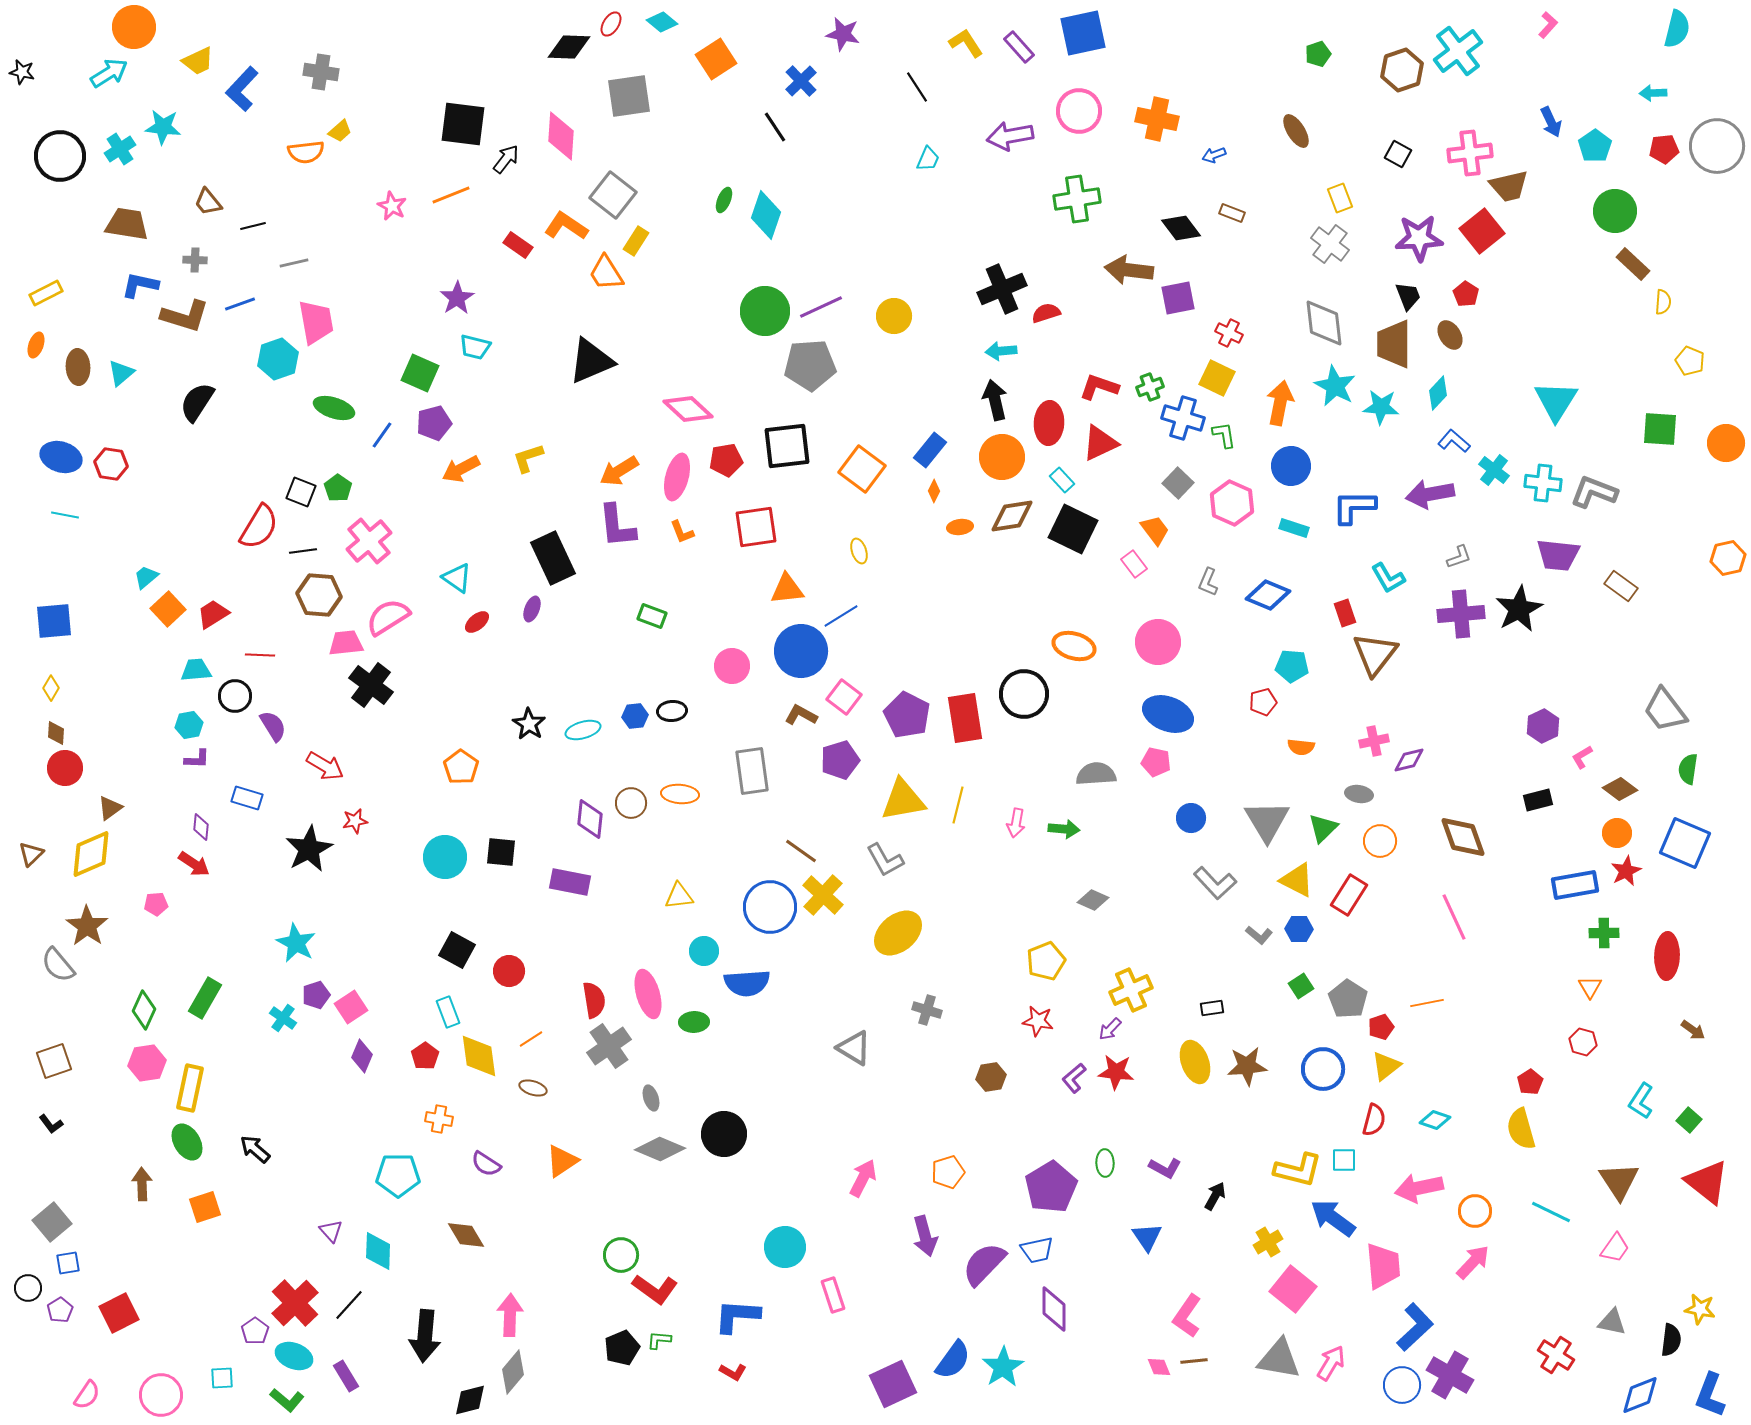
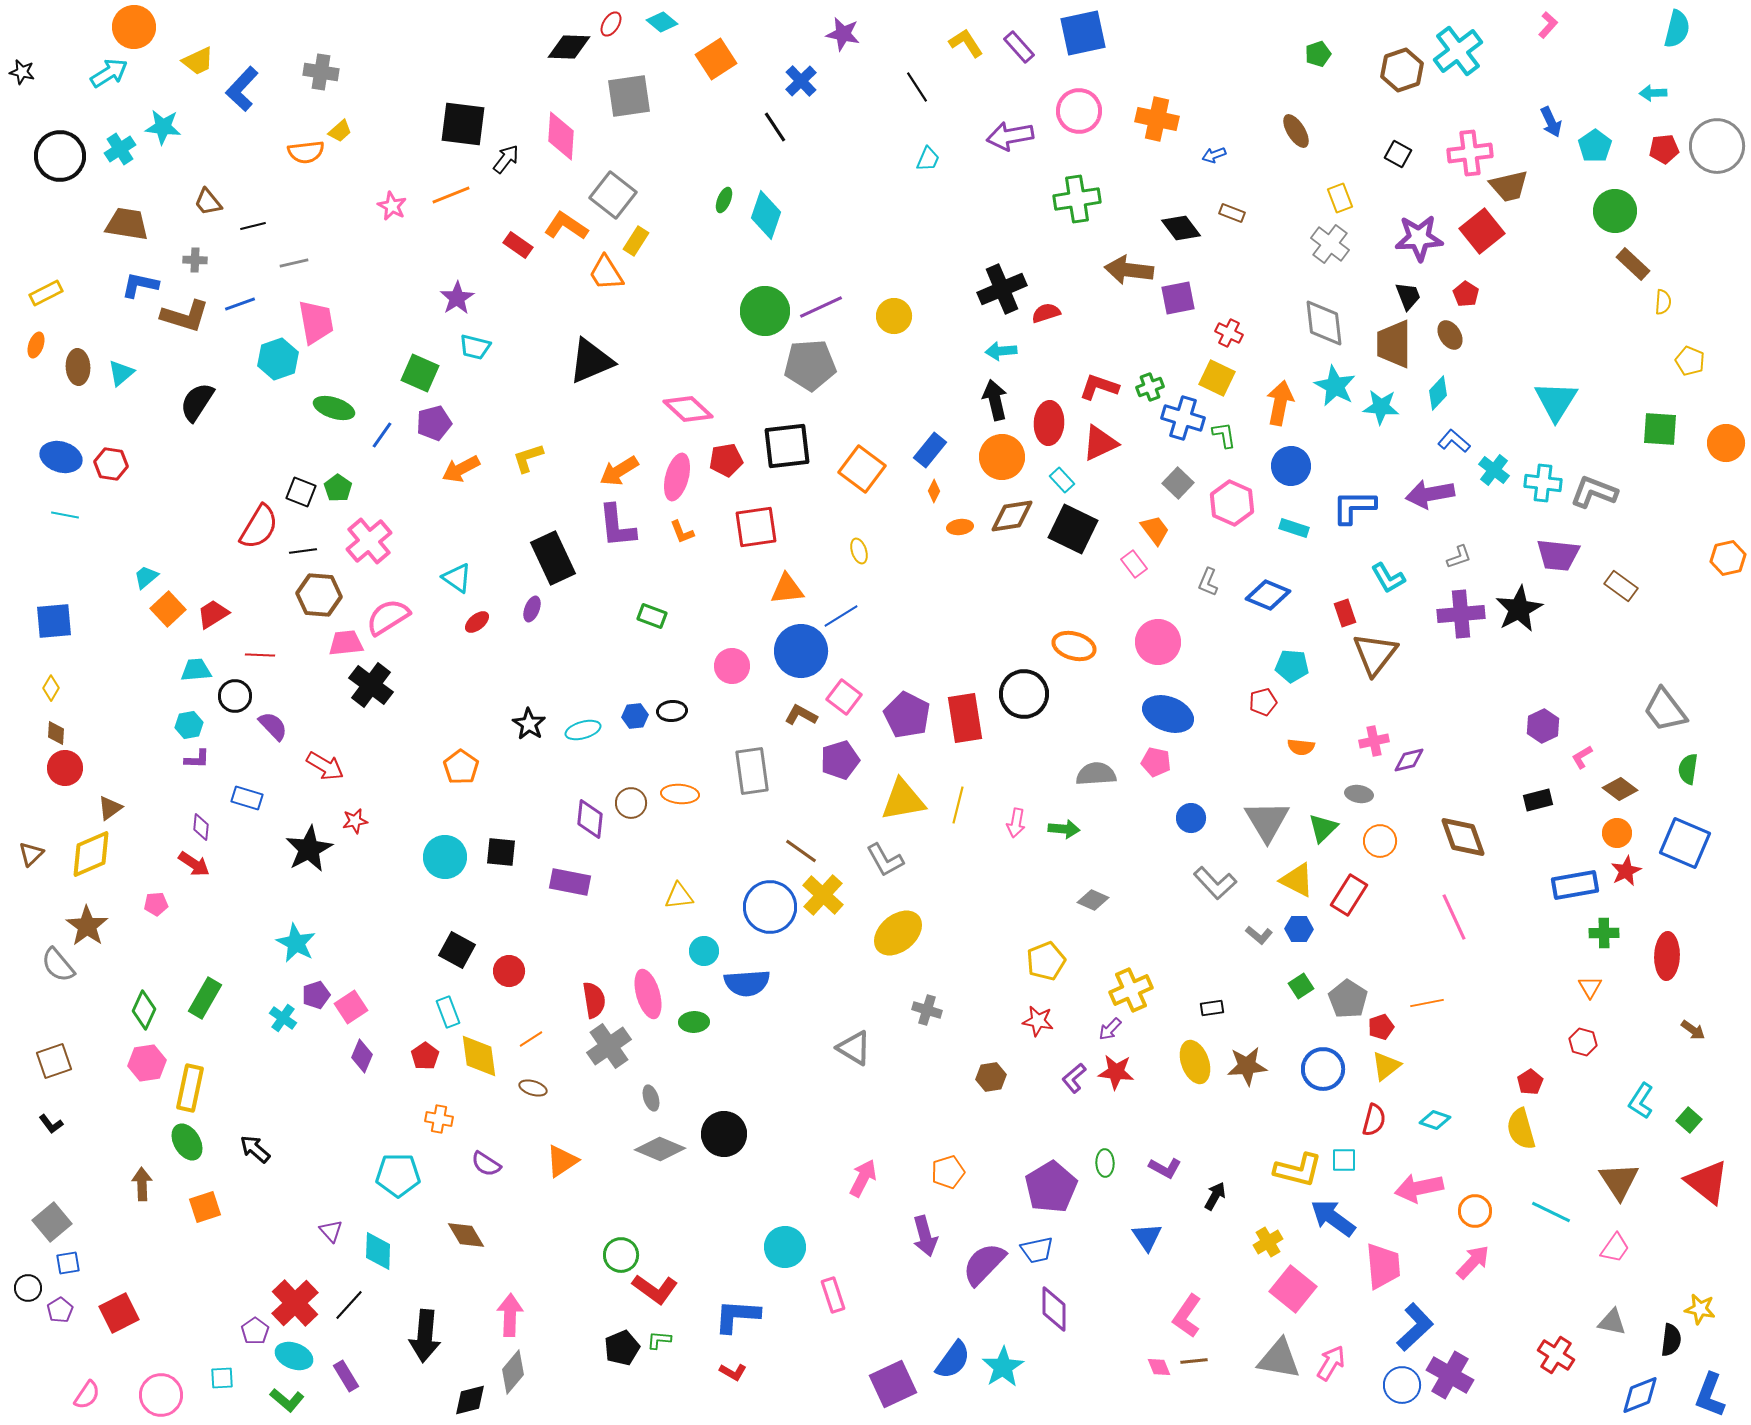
purple semicircle at (273, 726): rotated 12 degrees counterclockwise
